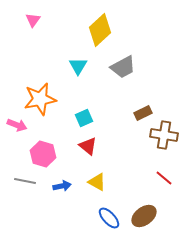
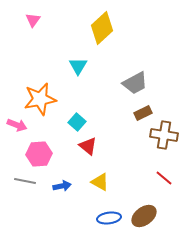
yellow diamond: moved 2 px right, 2 px up
gray trapezoid: moved 12 px right, 16 px down
cyan square: moved 7 px left, 4 px down; rotated 24 degrees counterclockwise
pink hexagon: moved 4 px left; rotated 20 degrees counterclockwise
yellow triangle: moved 3 px right
blue ellipse: rotated 55 degrees counterclockwise
